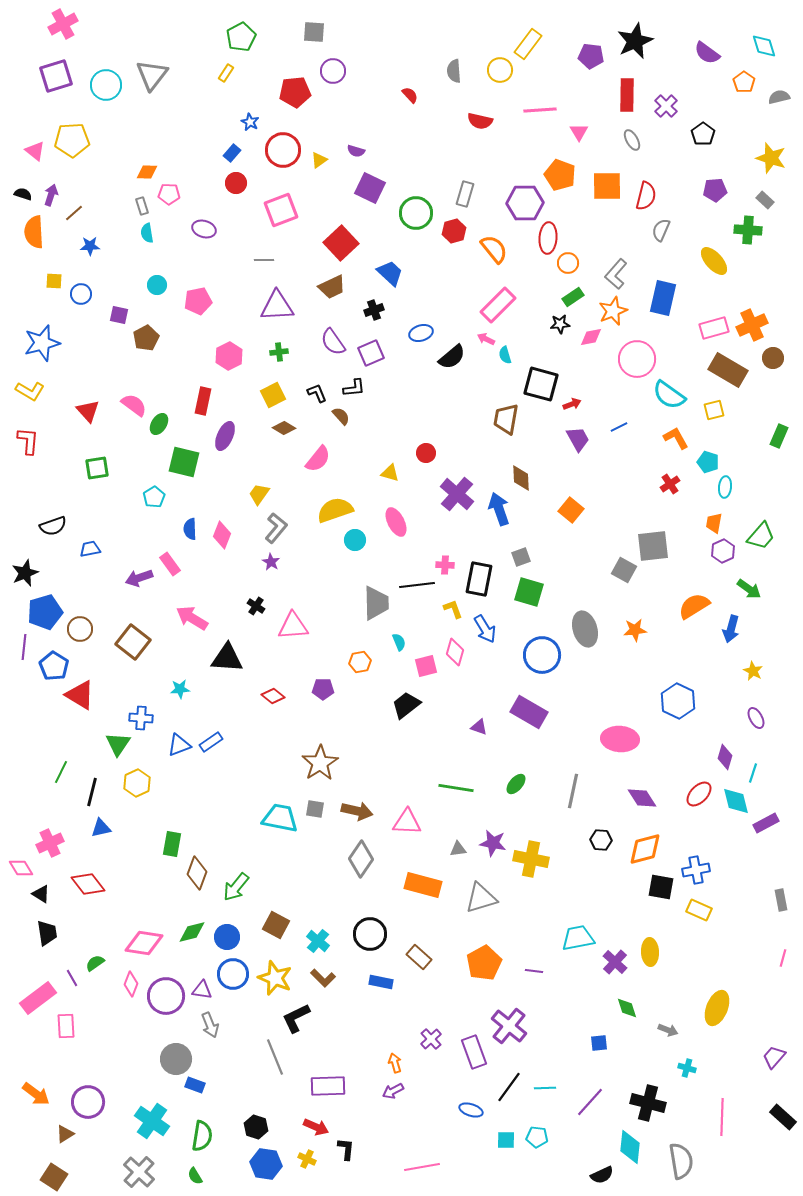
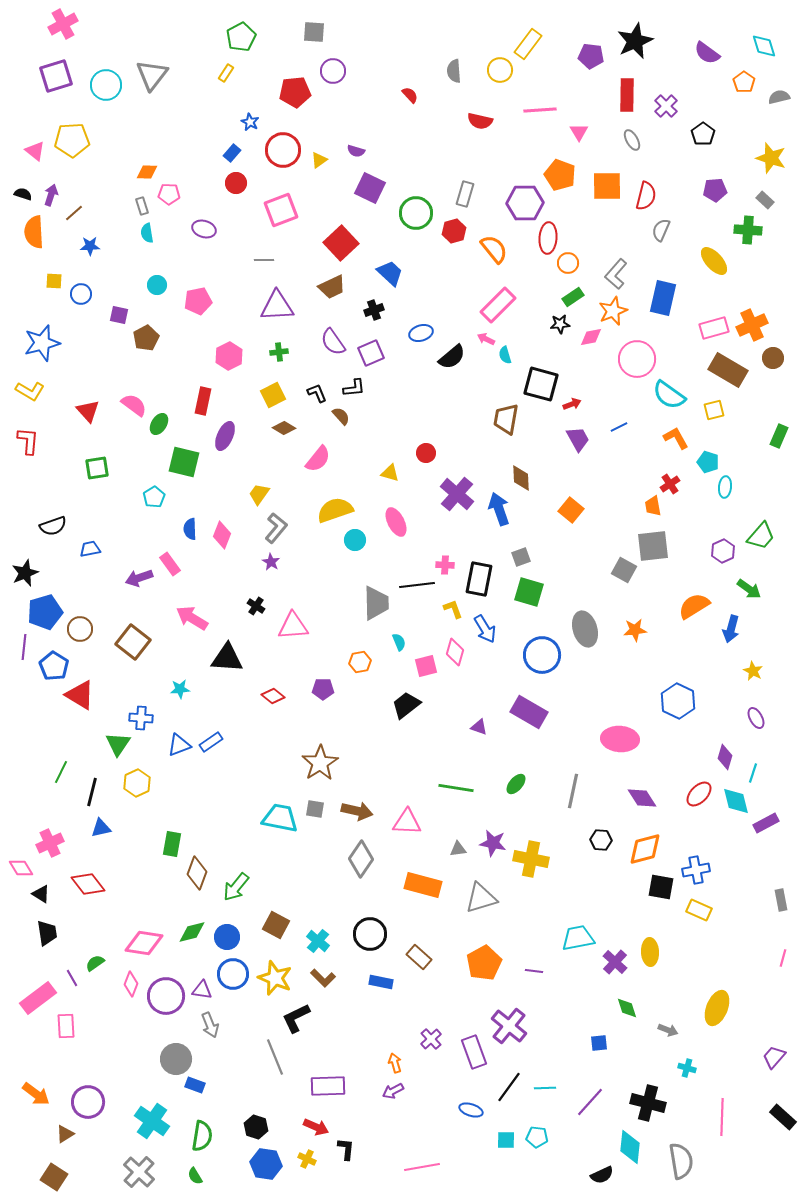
orange trapezoid at (714, 523): moved 61 px left, 17 px up; rotated 20 degrees counterclockwise
